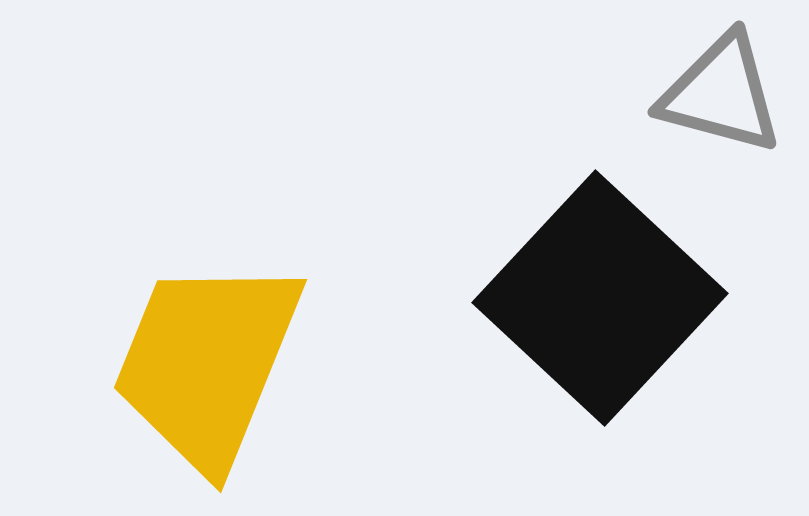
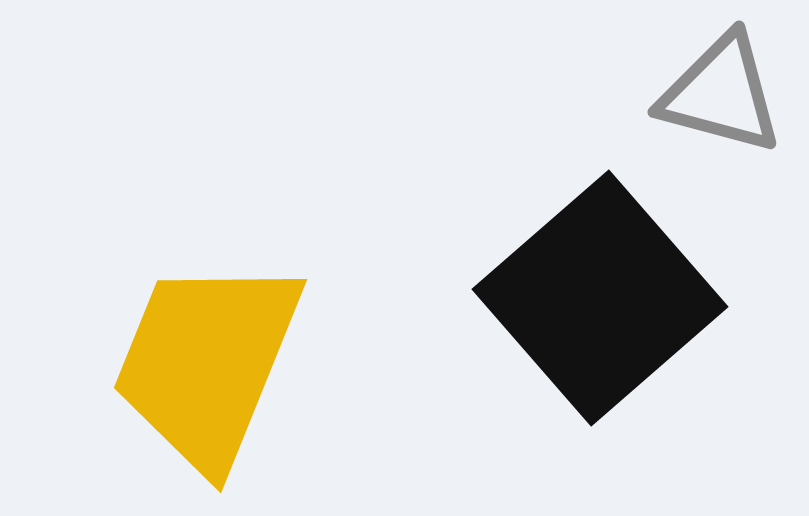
black square: rotated 6 degrees clockwise
